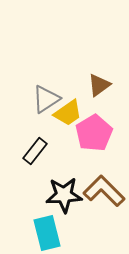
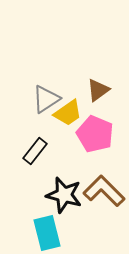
brown triangle: moved 1 px left, 5 px down
pink pentagon: moved 1 px right, 1 px down; rotated 18 degrees counterclockwise
black star: rotated 18 degrees clockwise
